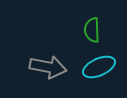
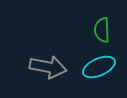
green semicircle: moved 10 px right
